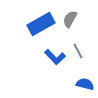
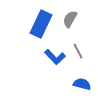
blue rectangle: rotated 36 degrees counterclockwise
blue semicircle: moved 3 px left
